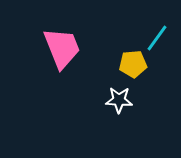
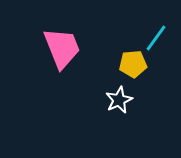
cyan line: moved 1 px left
white star: rotated 28 degrees counterclockwise
